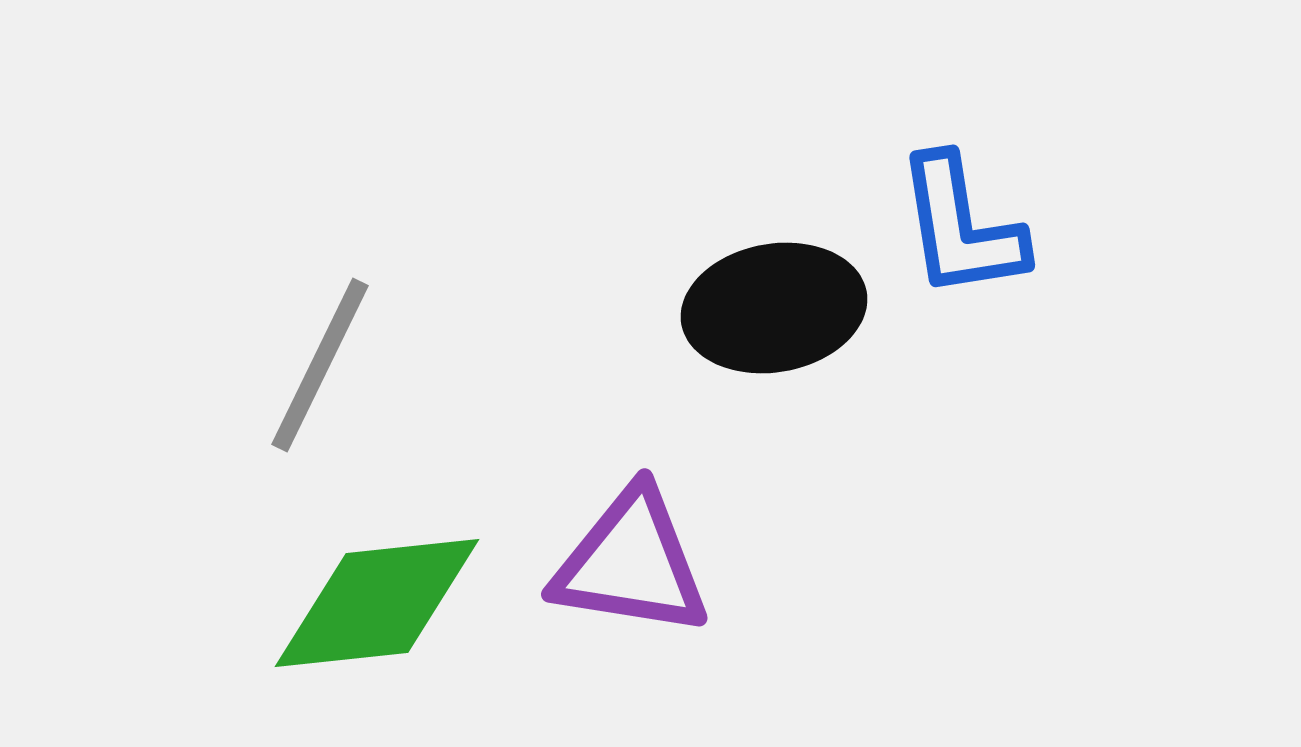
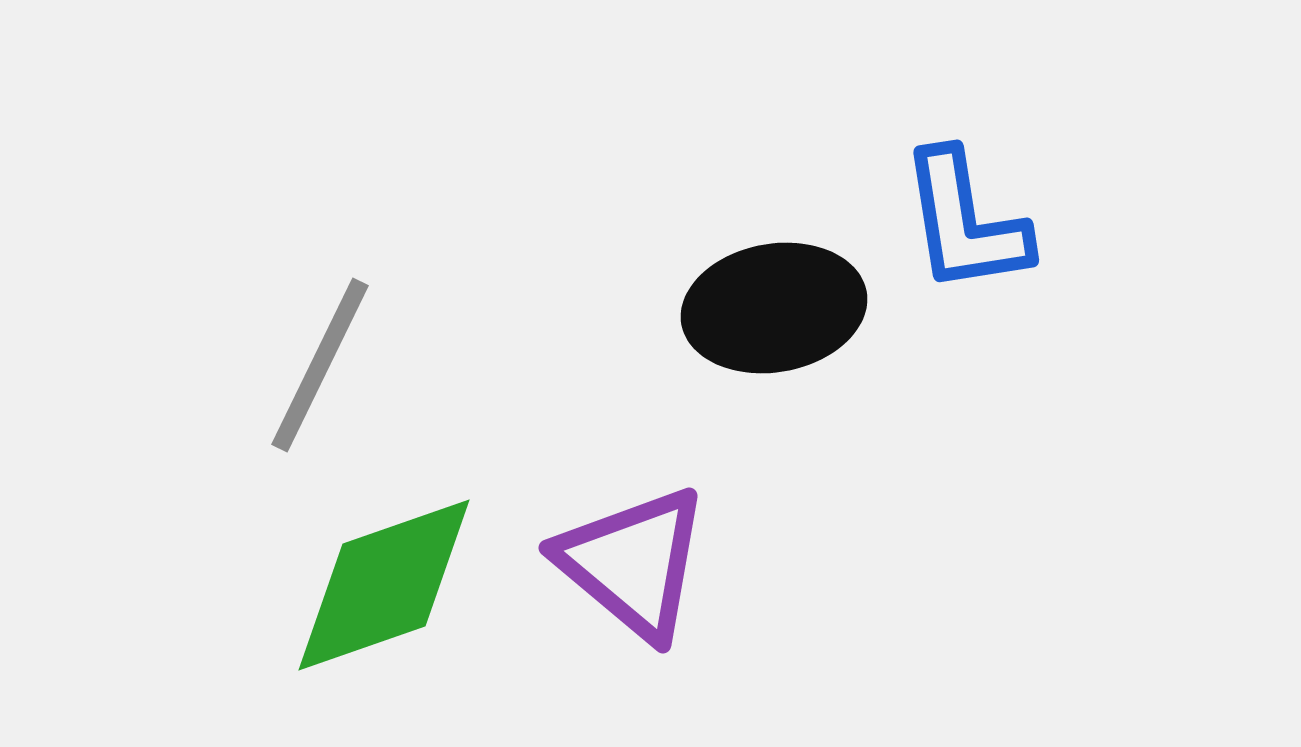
blue L-shape: moved 4 px right, 5 px up
purple triangle: moved 2 px right; rotated 31 degrees clockwise
green diamond: moved 7 px right, 18 px up; rotated 13 degrees counterclockwise
